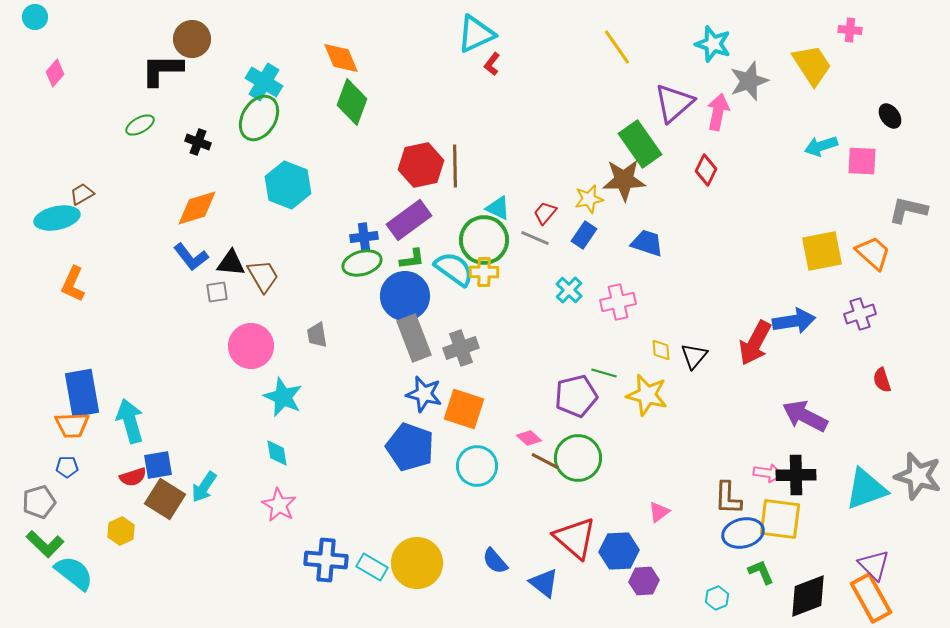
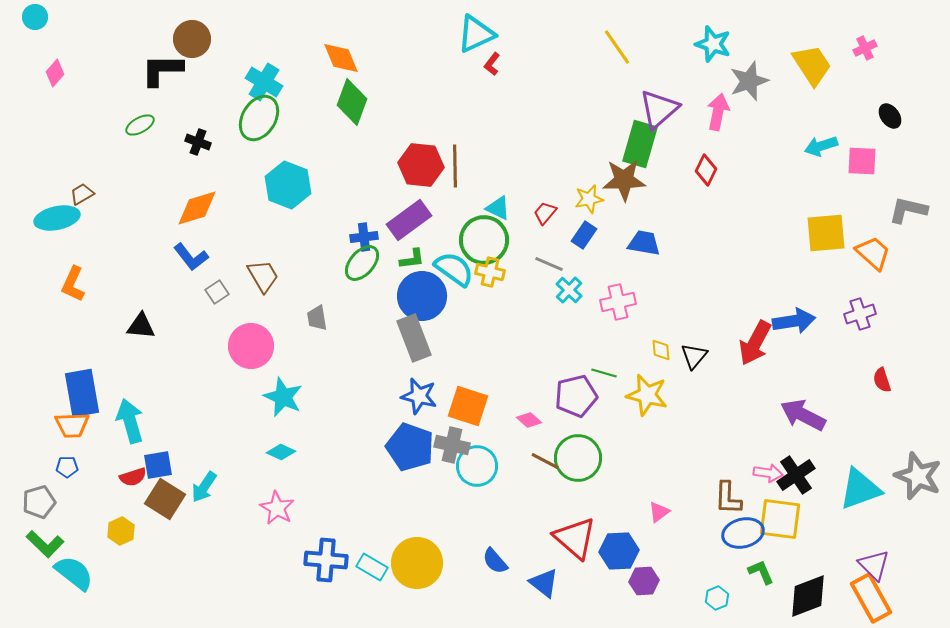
pink cross at (850, 30): moved 15 px right, 18 px down; rotated 30 degrees counterclockwise
purple triangle at (674, 103): moved 15 px left, 6 px down
green rectangle at (640, 144): rotated 51 degrees clockwise
red hexagon at (421, 165): rotated 18 degrees clockwise
gray line at (535, 238): moved 14 px right, 26 px down
blue trapezoid at (647, 243): moved 3 px left; rotated 8 degrees counterclockwise
yellow square at (822, 251): moved 4 px right, 18 px up; rotated 6 degrees clockwise
black triangle at (231, 263): moved 90 px left, 63 px down
green ellipse at (362, 263): rotated 33 degrees counterclockwise
yellow cross at (484, 272): moved 6 px right; rotated 12 degrees clockwise
gray square at (217, 292): rotated 25 degrees counterclockwise
blue circle at (405, 296): moved 17 px right
gray trapezoid at (317, 335): moved 17 px up
gray cross at (461, 348): moved 9 px left, 97 px down; rotated 32 degrees clockwise
blue star at (424, 394): moved 5 px left, 2 px down
orange square at (464, 409): moved 4 px right, 3 px up
purple arrow at (805, 416): moved 2 px left, 1 px up
pink diamond at (529, 438): moved 18 px up
cyan diamond at (277, 453): moved 4 px right, 1 px up; rotated 56 degrees counterclockwise
black cross at (796, 475): rotated 33 degrees counterclockwise
gray star at (918, 476): rotated 6 degrees clockwise
cyan triangle at (866, 489): moved 6 px left
pink star at (279, 505): moved 2 px left, 3 px down
